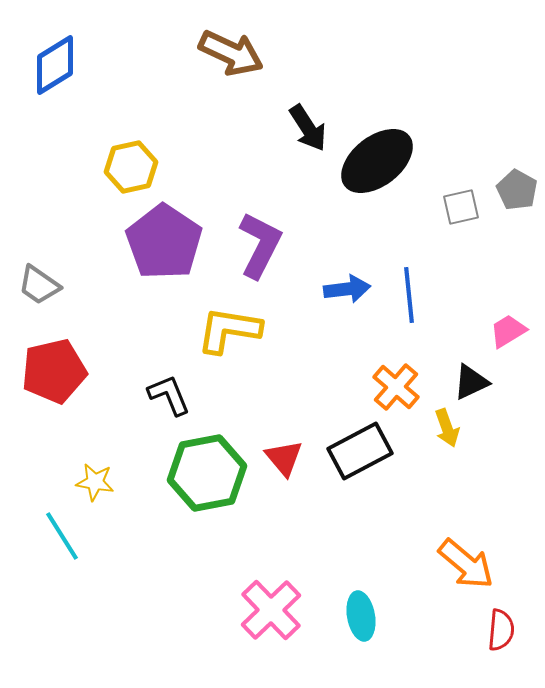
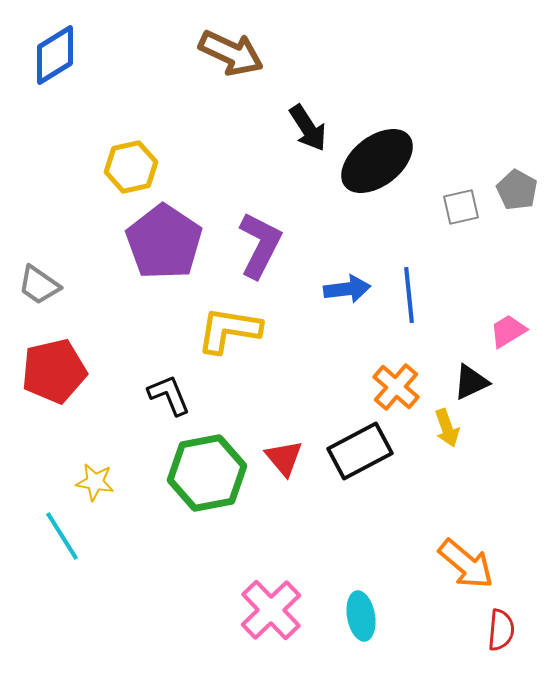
blue diamond: moved 10 px up
